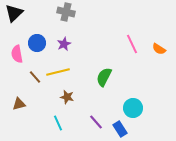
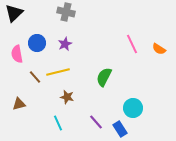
purple star: moved 1 px right
